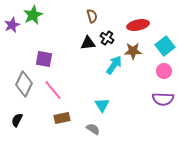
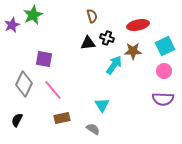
black cross: rotated 16 degrees counterclockwise
cyan square: rotated 12 degrees clockwise
